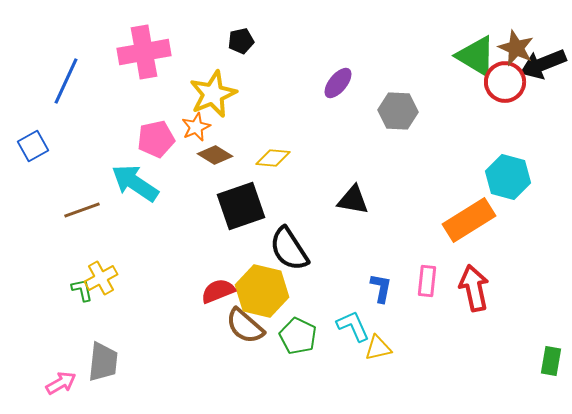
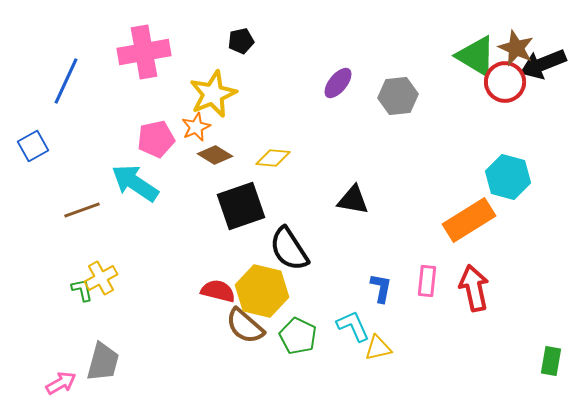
gray hexagon: moved 15 px up; rotated 9 degrees counterclockwise
red semicircle: rotated 36 degrees clockwise
gray trapezoid: rotated 9 degrees clockwise
